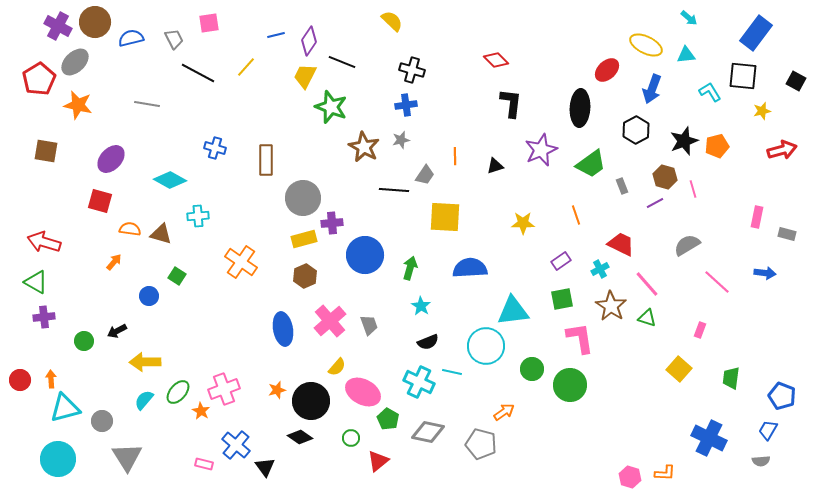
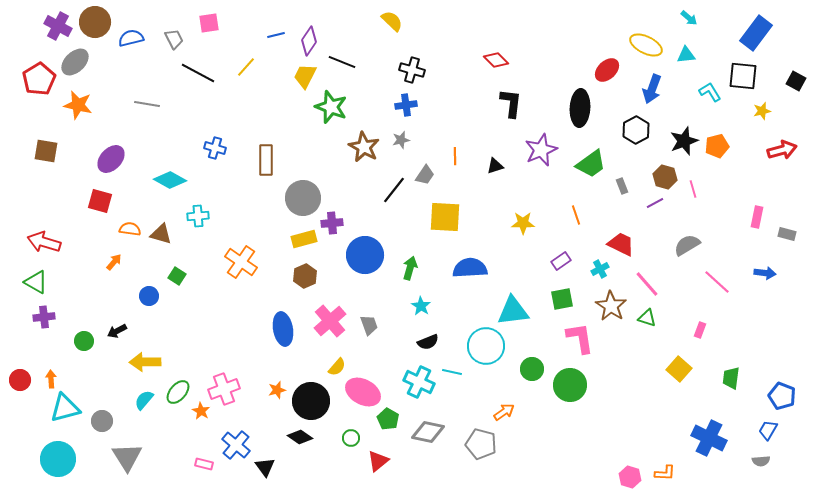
black line at (394, 190): rotated 56 degrees counterclockwise
